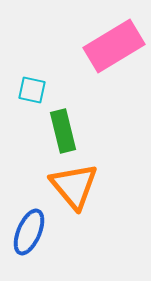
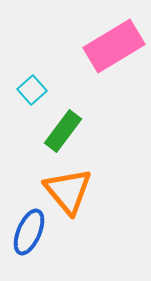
cyan square: rotated 36 degrees clockwise
green rectangle: rotated 51 degrees clockwise
orange triangle: moved 6 px left, 5 px down
